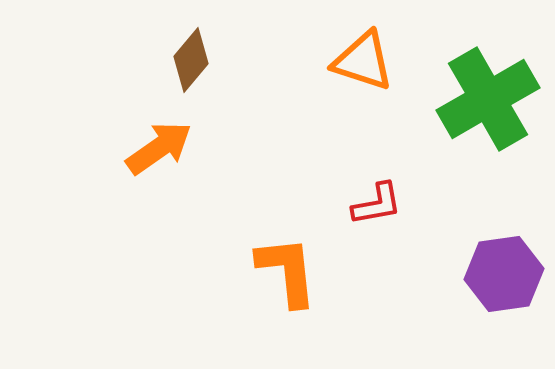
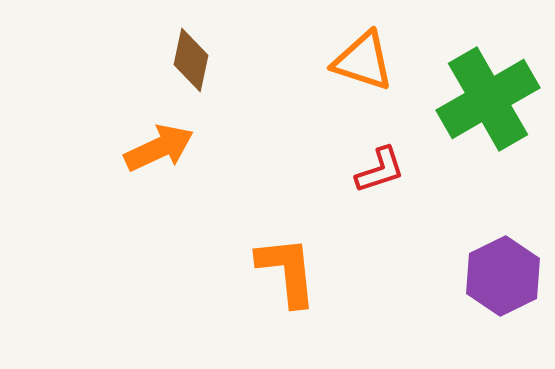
brown diamond: rotated 28 degrees counterclockwise
orange arrow: rotated 10 degrees clockwise
red L-shape: moved 3 px right, 34 px up; rotated 8 degrees counterclockwise
purple hexagon: moved 1 px left, 2 px down; rotated 18 degrees counterclockwise
